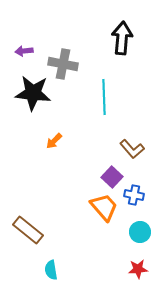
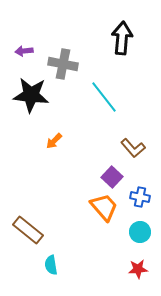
black star: moved 2 px left, 2 px down
cyan line: rotated 36 degrees counterclockwise
brown L-shape: moved 1 px right, 1 px up
blue cross: moved 6 px right, 2 px down
cyan semicircle: moved 5 px up
